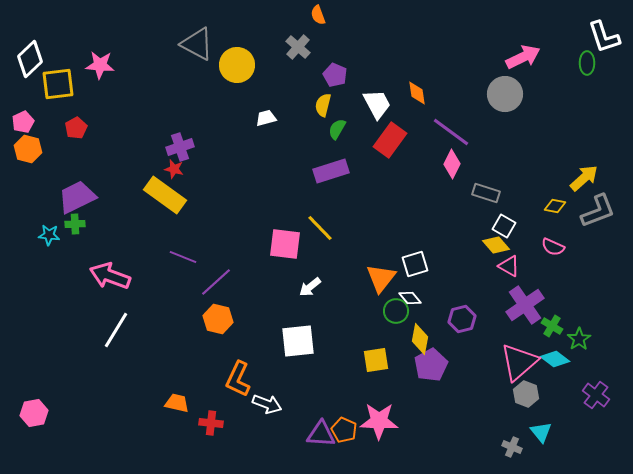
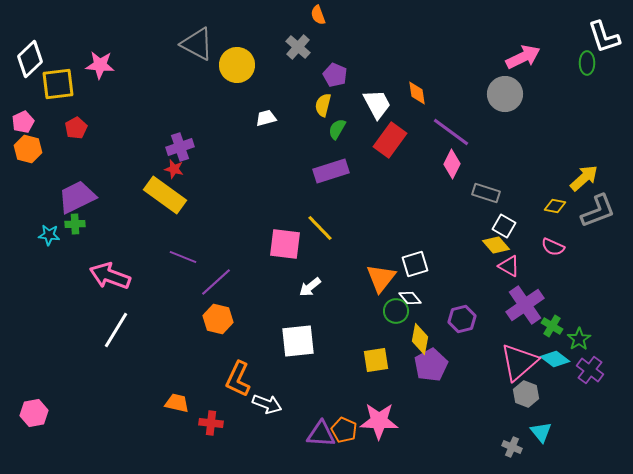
purple cross at (596, 395): moved 6 px left, 25 px up
